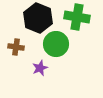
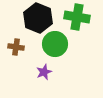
green circle: moved 1 px left
purple star: moved 4 px right, 4 px down
